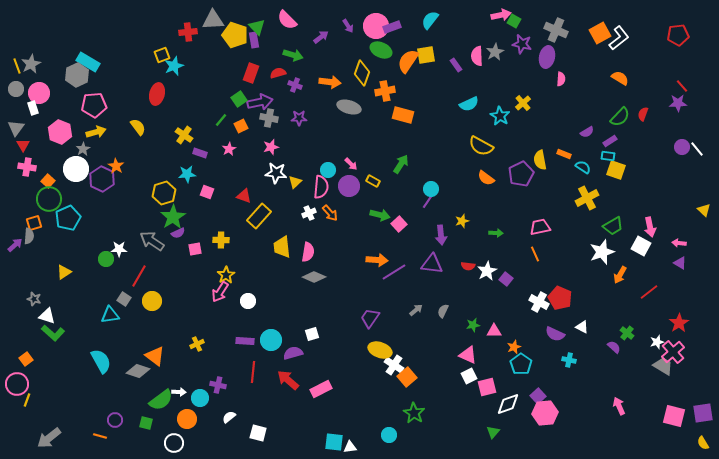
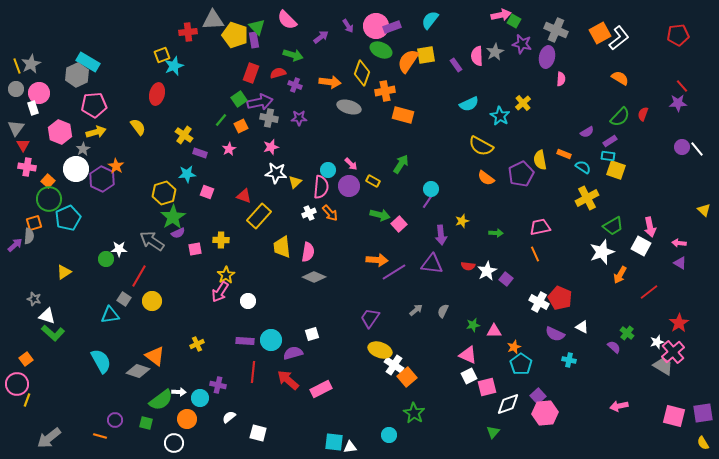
pink arrow at (619, 406): rotated 78 degrees counterclockwise
